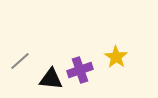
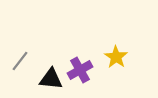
gray line: rotated 10 degrees counterclockwise
purple cross: rotated 10 degrees counterclockwise
